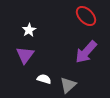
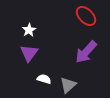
purple triangle: moved 4 px right, 2 px up
